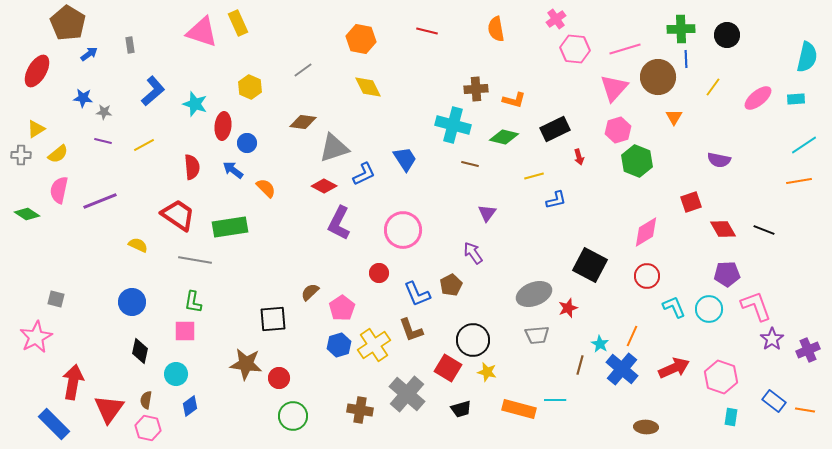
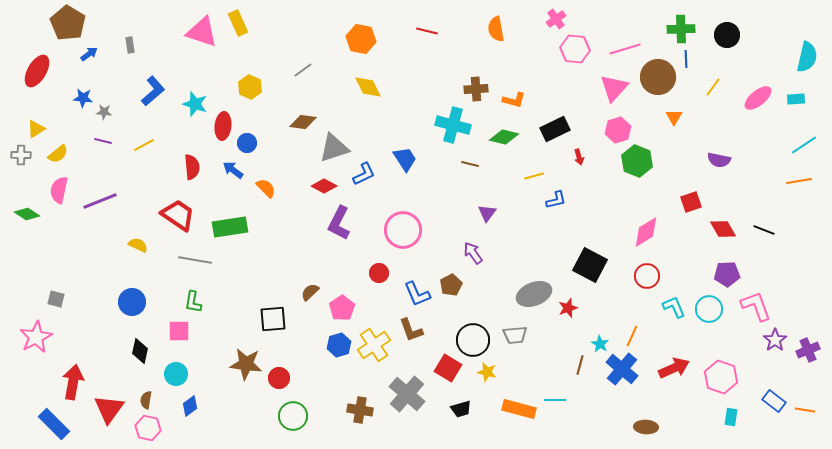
pink square at (185, 331): moved 6 px left
gray trapezoid at (537, 335): moved 22 px left
purple star at (772, 339): moved 3 px right, 1 px down
